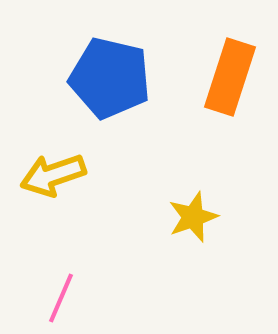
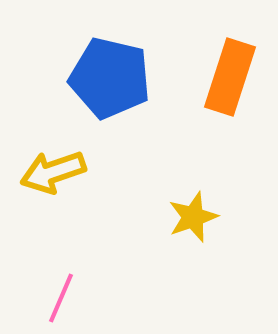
yellow arrow: moved 3 px up
